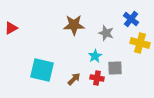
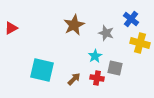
brown star: rotated 25 degrees counterclockwise
gray square: rotated 14 degrees clockwise
